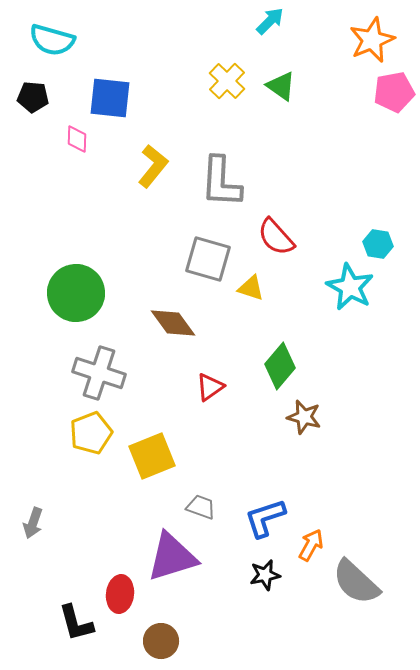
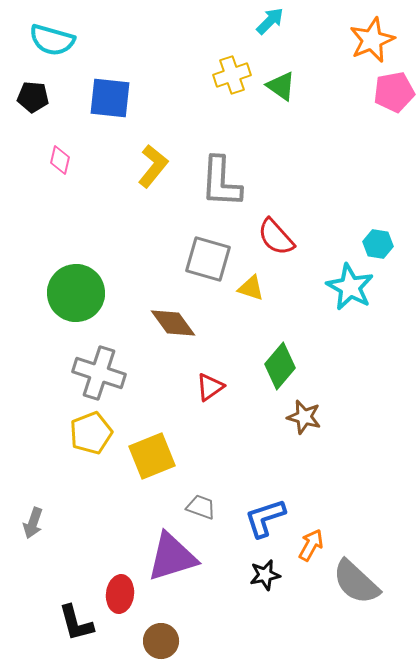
yellow cross: moved 5 px right, 6 px up; rotated 27 degrees clockwise
pink diamond: moved 17 px left, 21 px down; rotated 12 degrees clockwise
